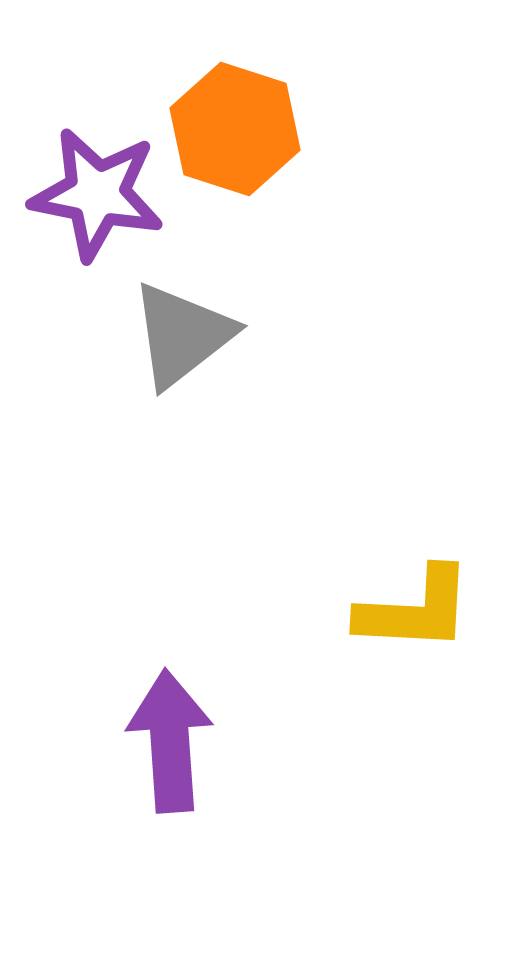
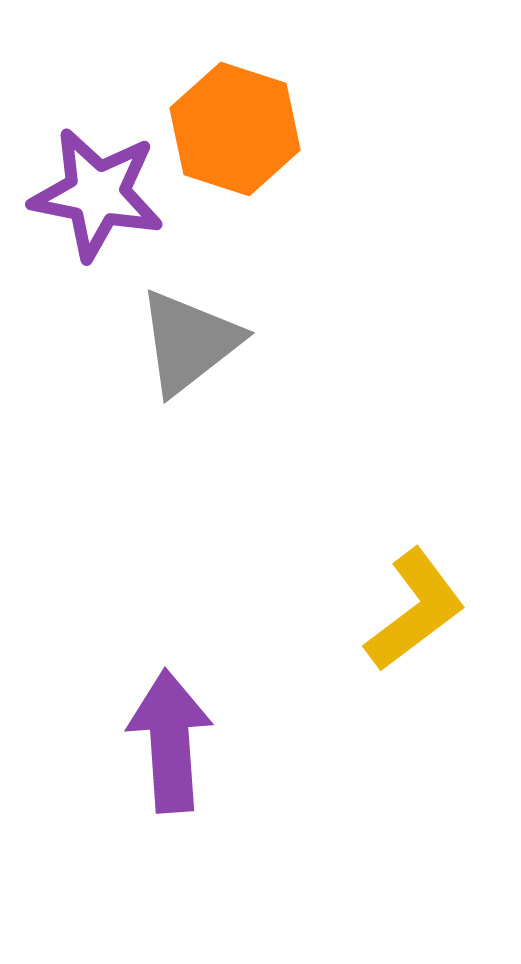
gray triangle: moved 7 px right, 7 px down
yellow L-shape: rotated 40 degrees counterclockwise
